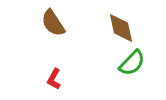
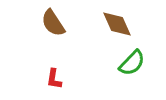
brown diamond: moved 4 px left, 4 px up; rotated 12 degrees counterclockwise
red L-shape: rotated 20 degrees counterclockwise
